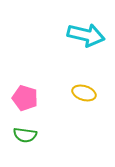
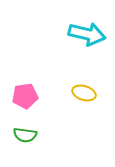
cyan arrow: moved 1 px right, 1 px up
pink pentagon: moved 2 px up; rotated 25 degrees counterclockwise
